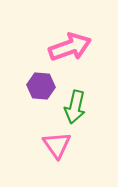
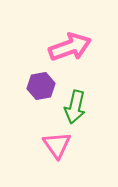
purple hexagon: rotated 16 degrees counterclockwise
